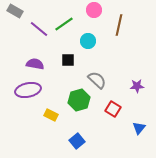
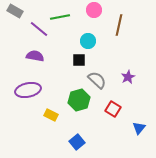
green line: moved 4 px left, 7 px up; rotated 24 degrees clockwise
black square: moved 11 px right
purple semicircle: moved 8 px up
purple star: moved 9 px left, 9 px up; rotated 24 degrees counterclockwise
blue square: moved 1 px down
